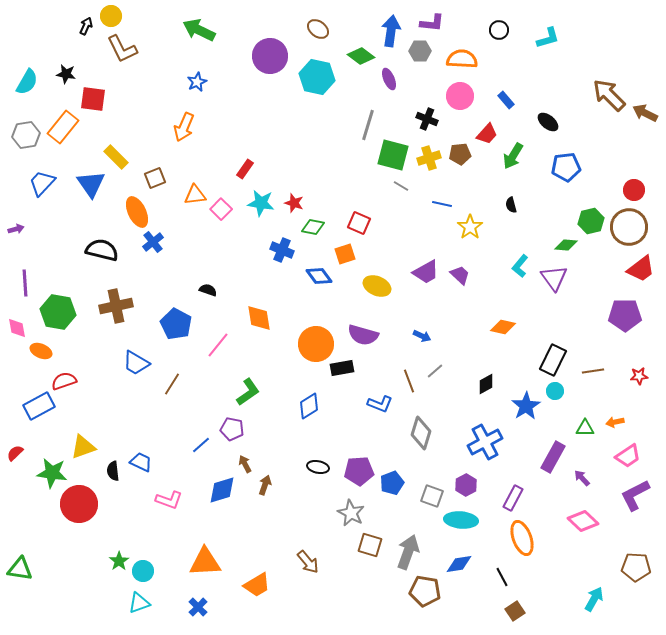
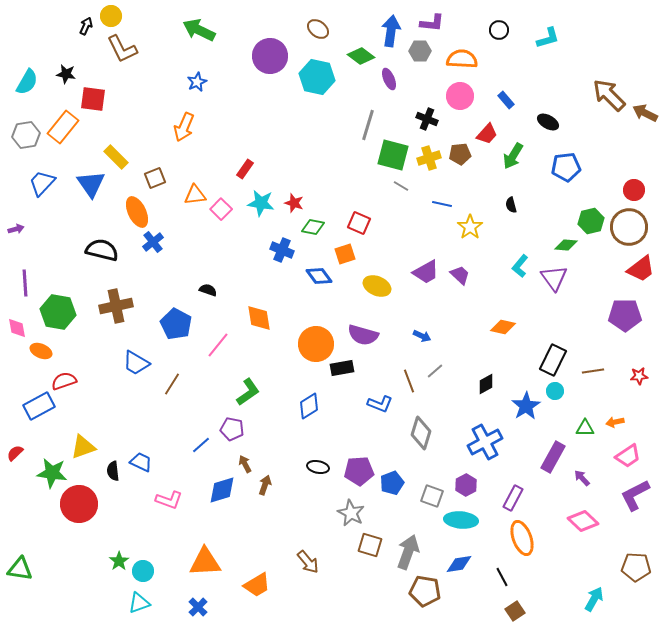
black ellipse at (548, 122): rotated 10 degrees counterclockwise
